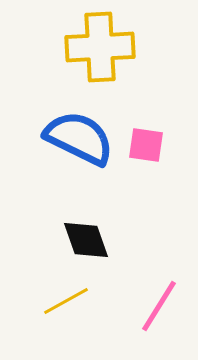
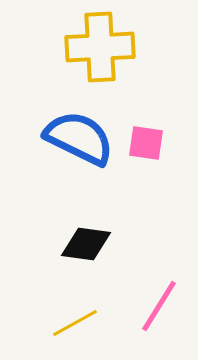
pink square: moved 2 px up
black diamond: moved 4 px down; rotated 63 degrees counterclockwise
yellow line: moved 9 px right, 22 px down
